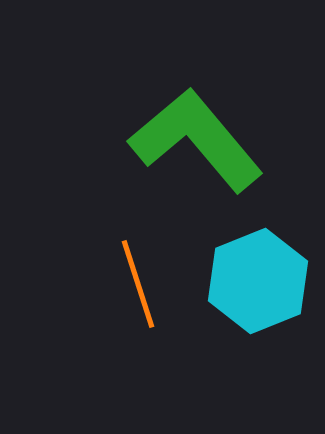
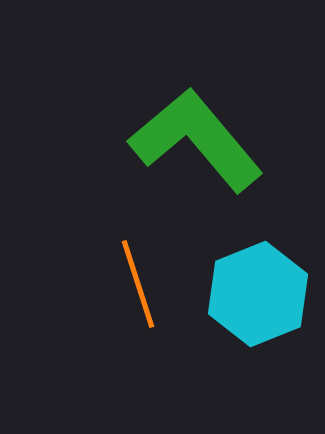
cyan hexagon: moved 13 px down
